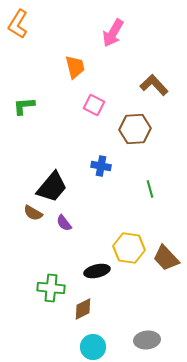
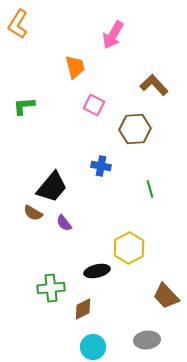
pink arrow: moved 2 px down
yellow hexagon: rotated 24 degrees clockwise
brown trapezoid: moved 38 px down
green cross: rotated 12 degrees counterclockwise
